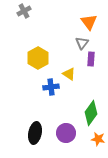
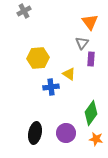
orange triangle: moved 1 px right
yellow hexagon: rotated 25 degrees clockwise
orange star: moved 2 px left
